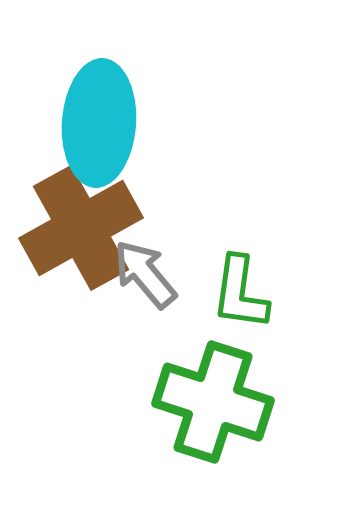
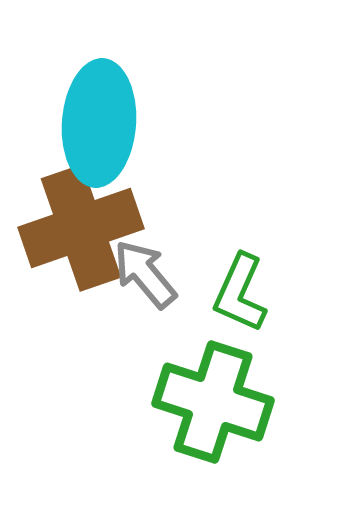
brown cross: rotated 10 degrees clockwise
green L-shape: rotated 16 degrees clockwise
